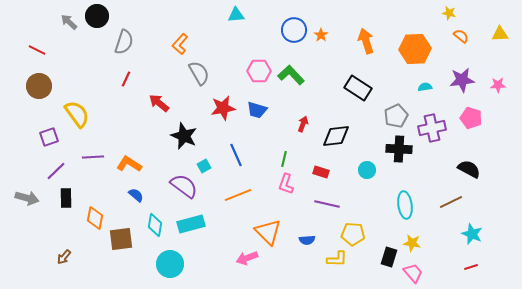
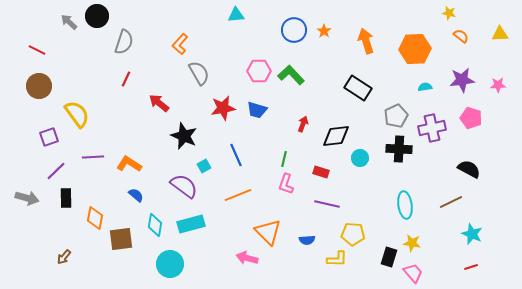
orange star at (321, 35): moved 3 px right, 4 px up
cyan circle at (367, 170): moved 7 px left, 12 px up
pink arrow at (247, 258): rotated 35 degrees clockwise
